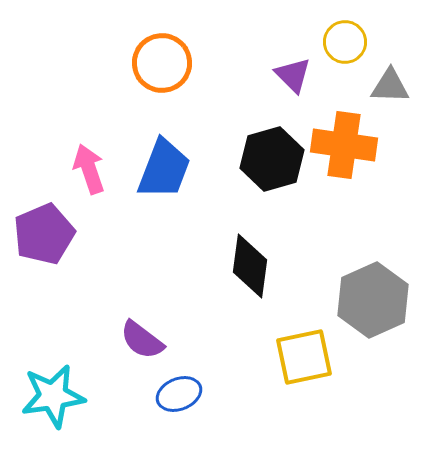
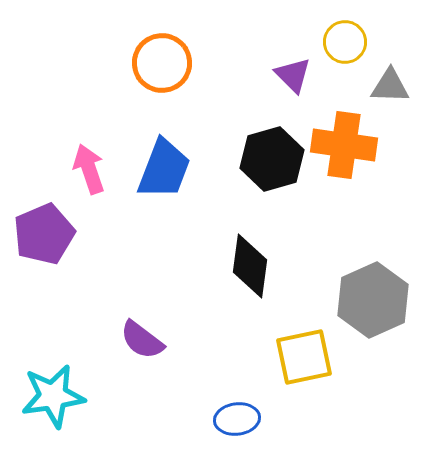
blue ellipse: moved 58 px right, 25 px down; rotated 15 degrees clockwise
